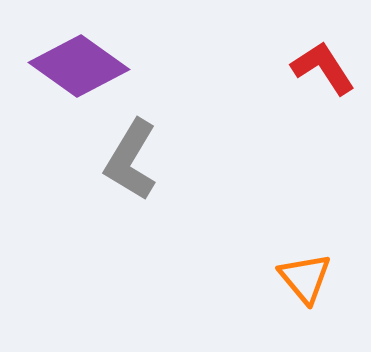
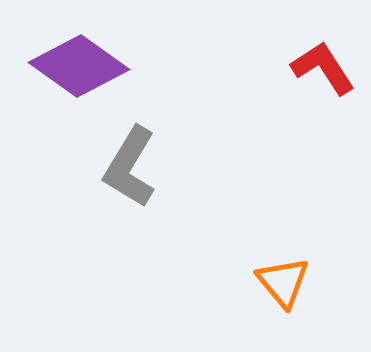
gray L-shape: moved 1 px left, 7 px down
orange triangle: moved 22 px left, 4 px down
